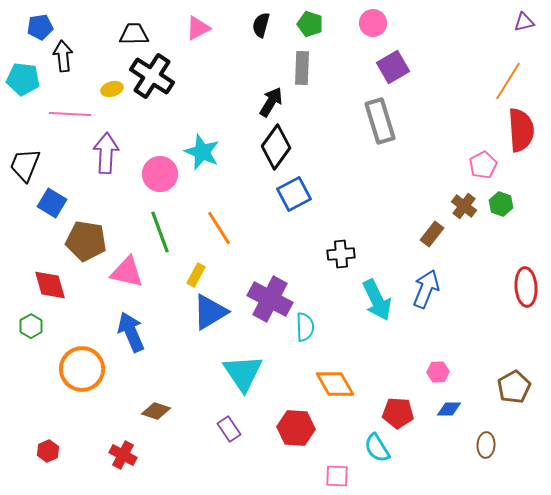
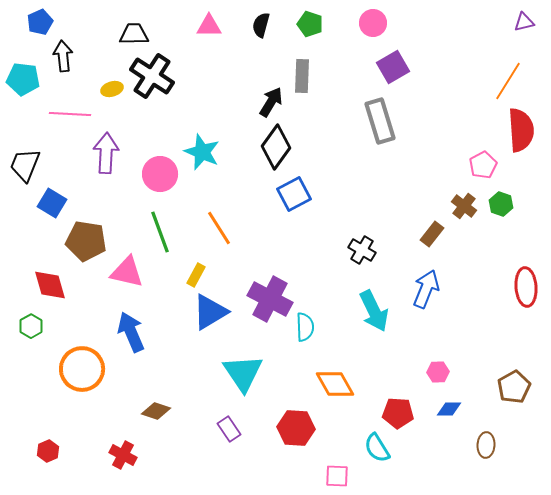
blue pentagon at (40, 27): moved 5 px up; rotated 15 degrees counterclockwise
pink triangle at (198, 28): moved 11 px right, 2 px up; rotated 28 degrees clockwise
gray rectangle at (302, 68): moved 8 px down
black cross at (341, 254): moved 21 px right, 4 px up; rotated 36 degrees clockwise
cyan arrow at (377, 300): moved 3 px left, 11 px down
